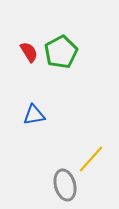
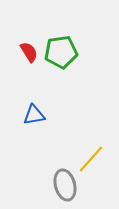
green pentagon: rotated 20 degrees clockwise
